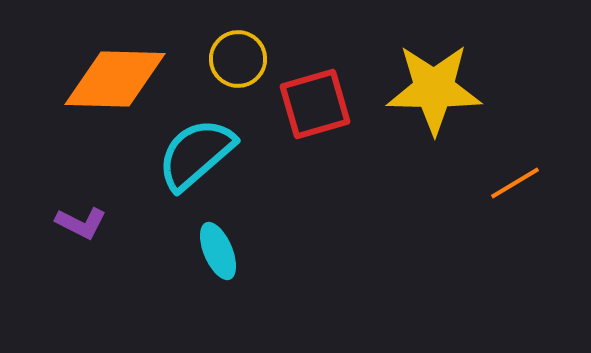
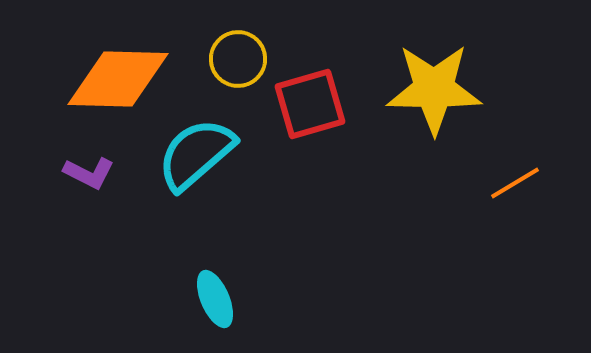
orange diamond: moved 3 px right
red square: moved 5 px left
purple L-shape: moved 8 px right, 50 px up
cyan ellipse: moved 3 px left, 48 px down
